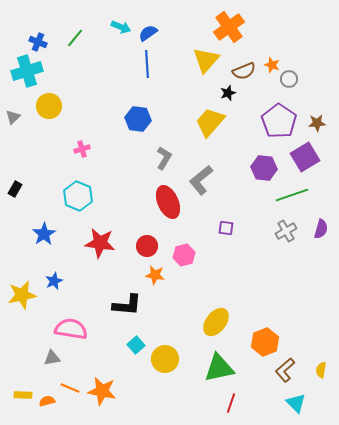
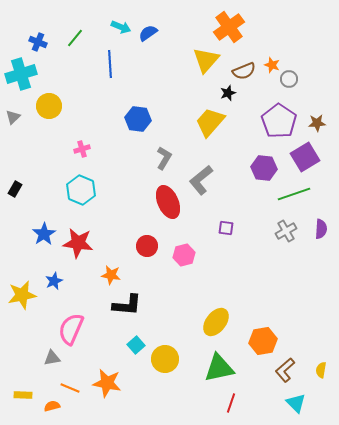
blue line at (147, 64): moved 37 px left
cyan cross at (27, 71): moved 6 px left, 3 px down
green line at (292, 195): moved 2 px right, 1 px up
cyan hexagon at (78, 196): moved 3 px right, 6 px up
purple semicircle at (321, 229): rotated 12 degrees counterclockwise
red star at (100, 243): moved 22 px left
orange star at (155, 275): moved 44 px left
pink semicircle at (71, 329): rotated 76 degrees counterclockwise
orange hexagon at (265, 342): moved 2 px left, 1 px up; rotated 12 degrees clockwise
orange star at (102, 391): moved 5 px right, 8 px up
orange semicircle at (47, 401): moved 5 px right, 5 px down
